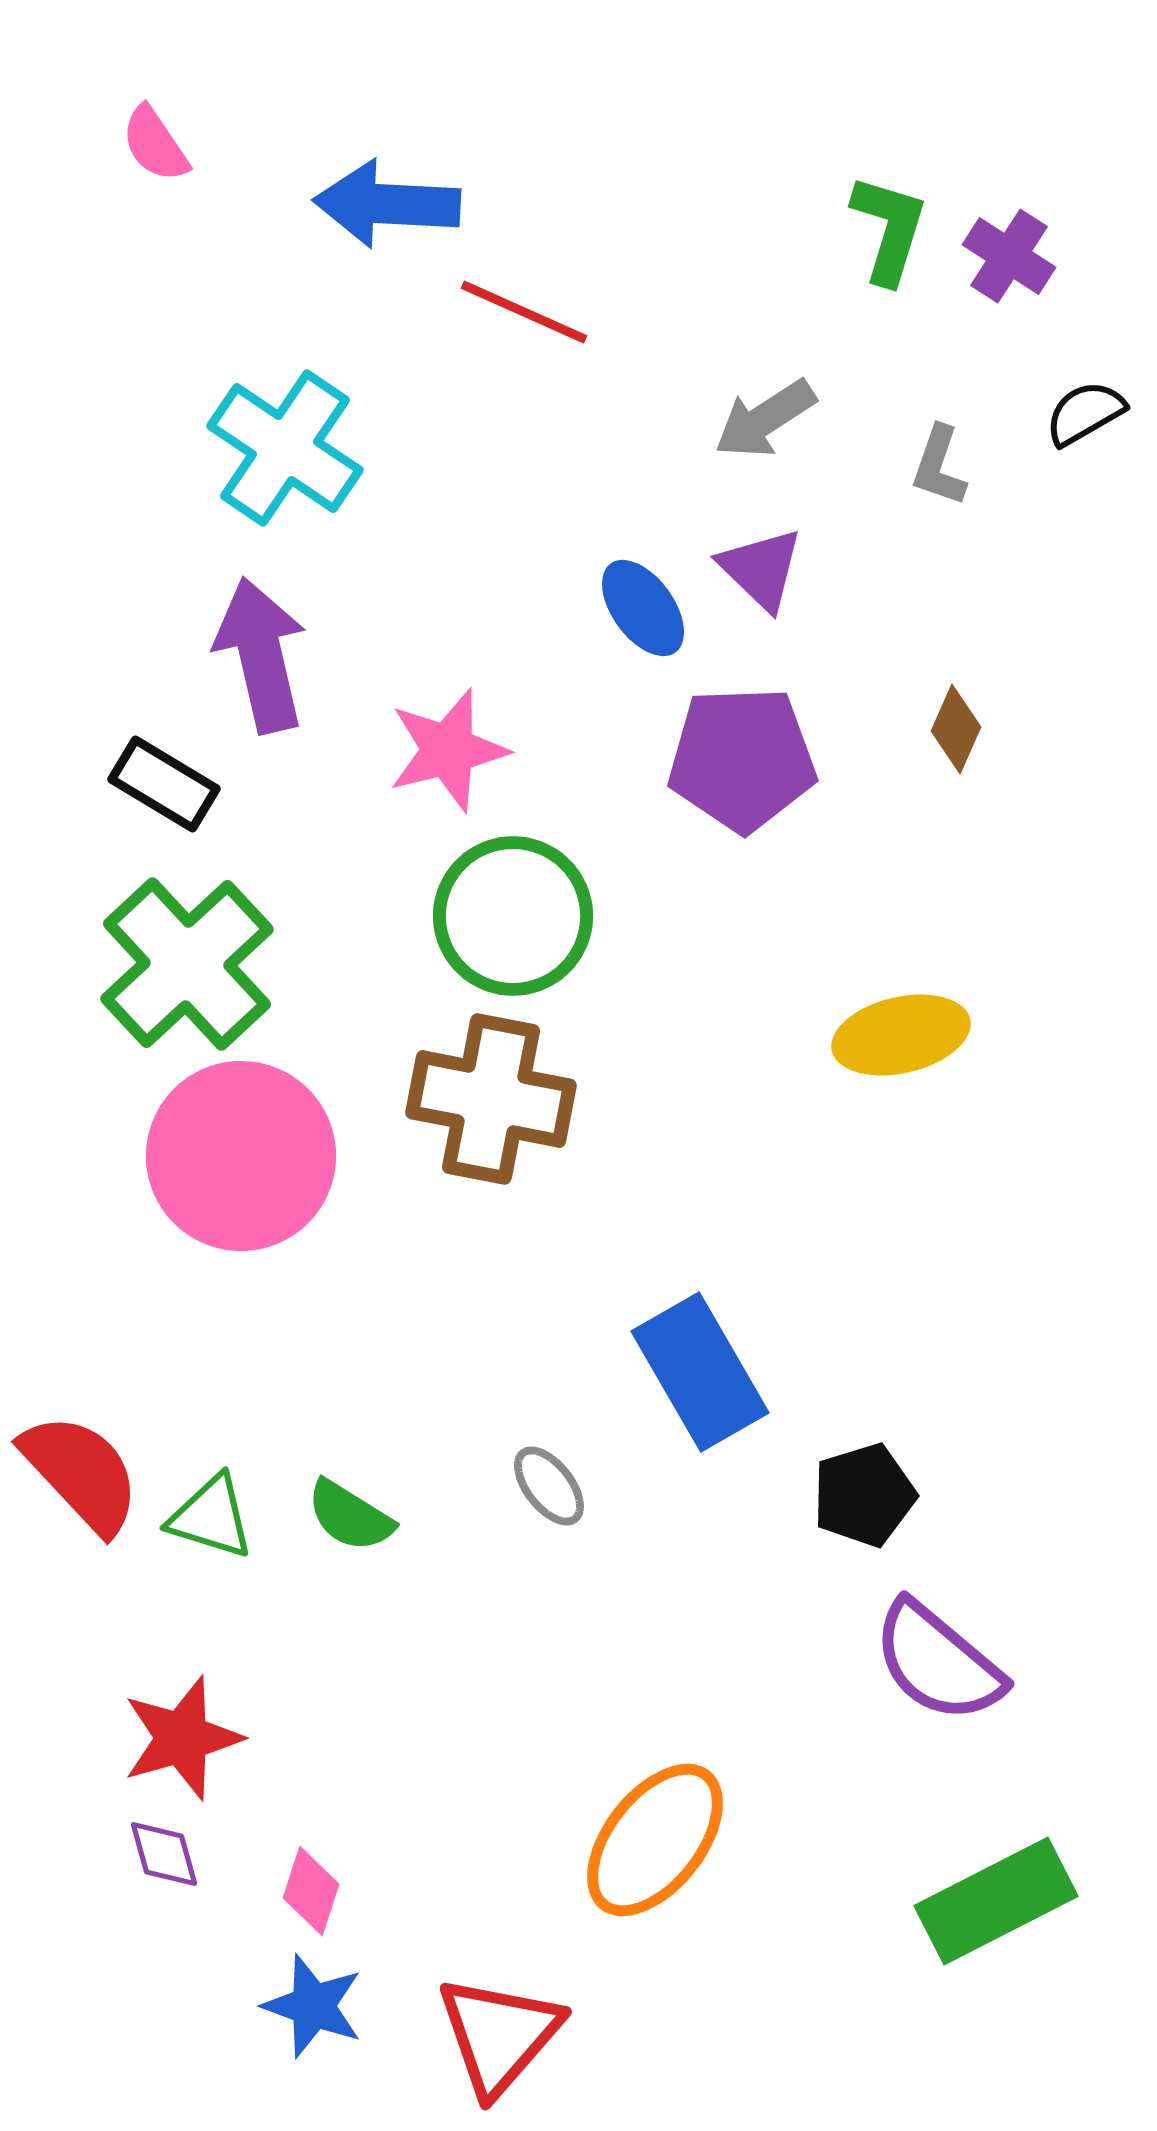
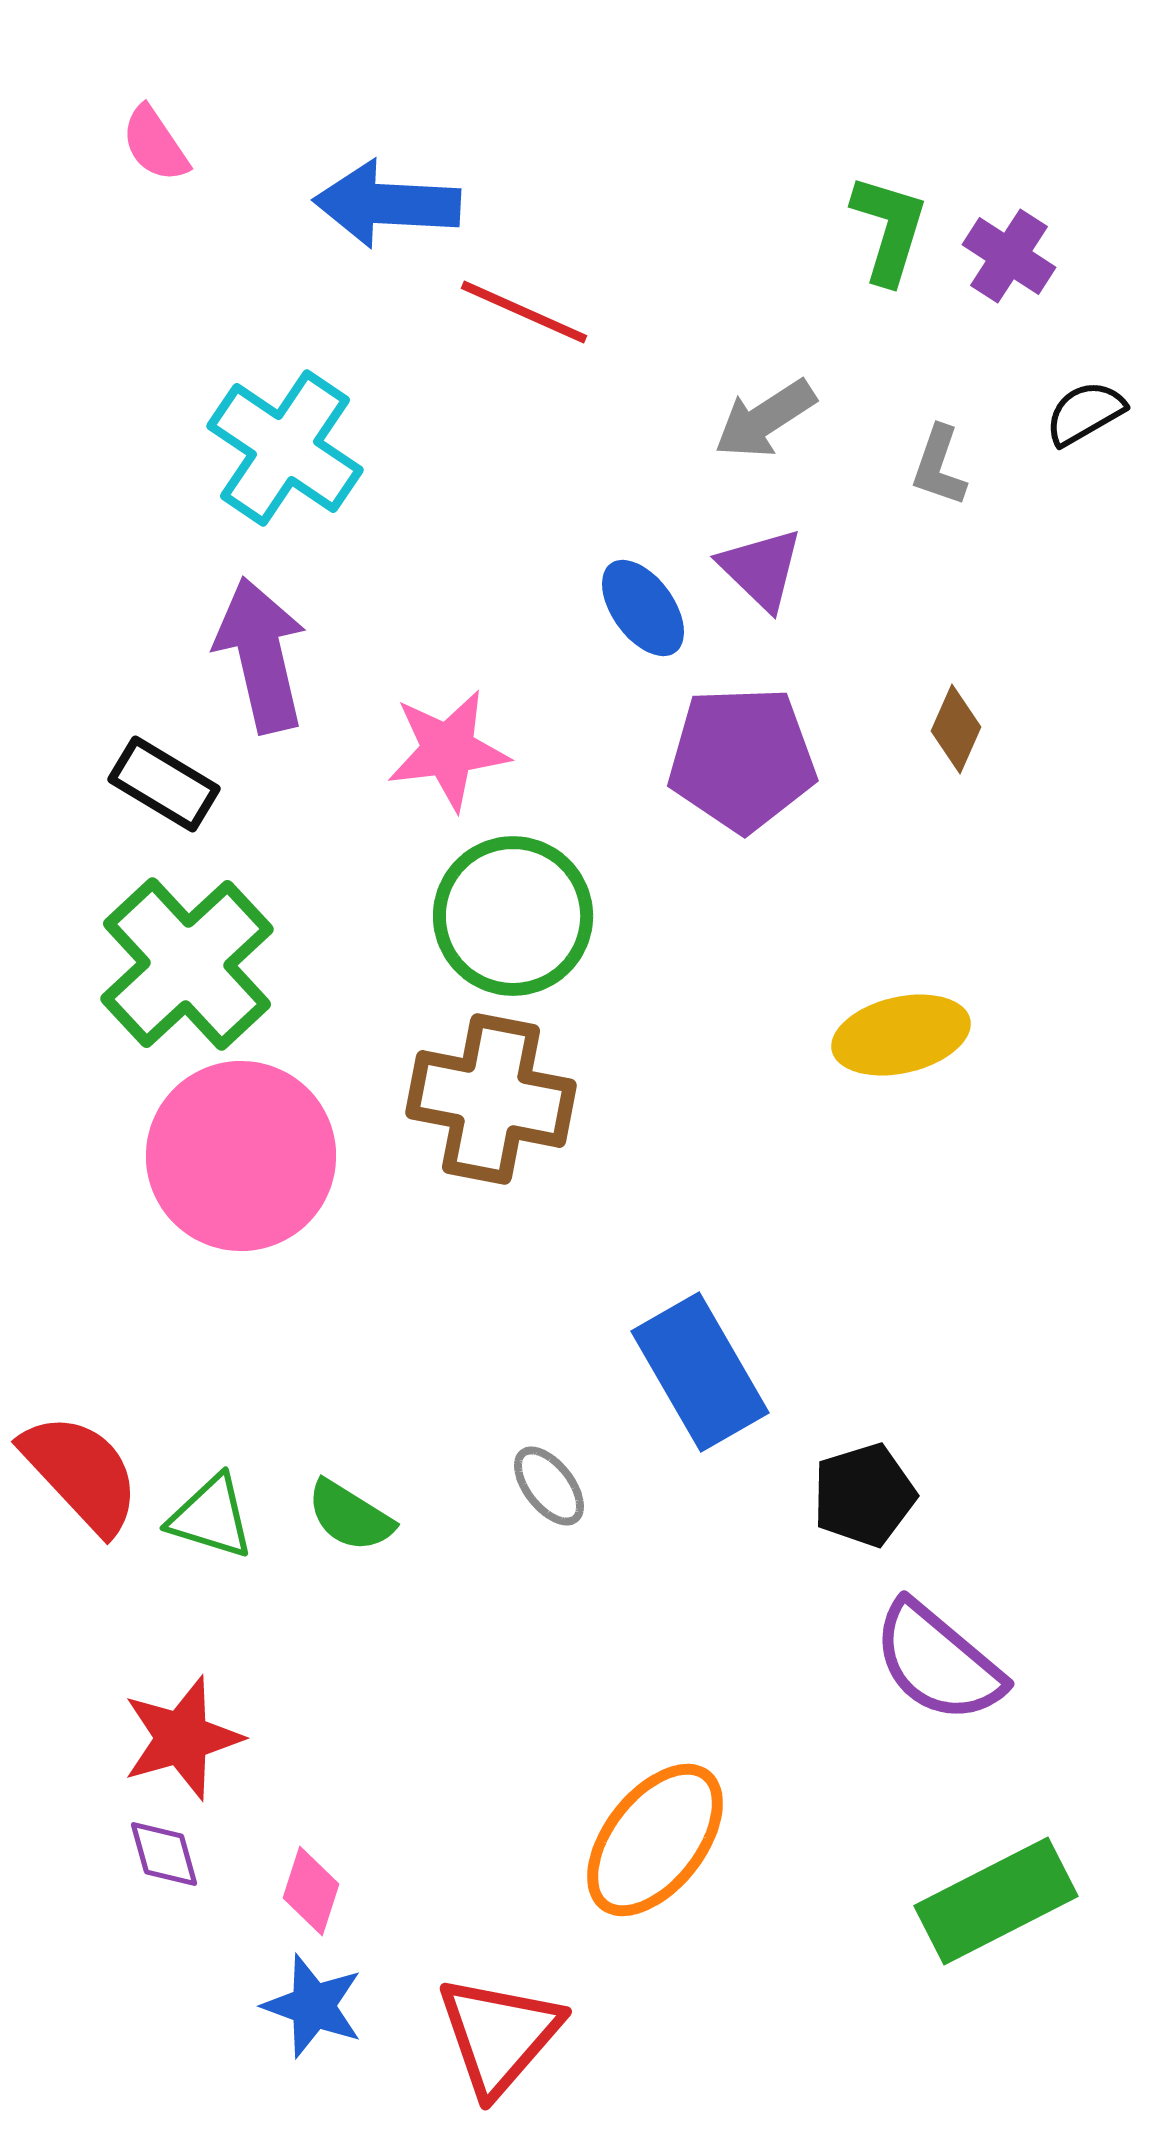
pink star: rotated 7 degrees clockwise
